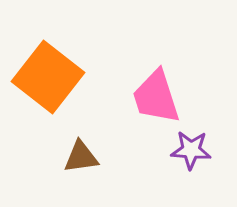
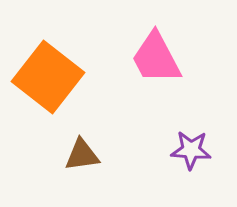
pink trapezoid: moved 39 px up; rotated 10 degrees counterclockwise
brown triangle: moved 1 px right, 2 px up
